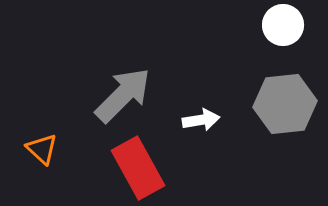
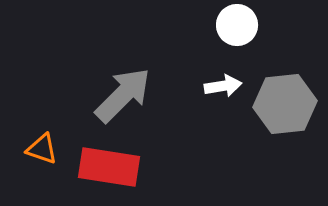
white circle: moved 46 px left
white arrow: moved 22 px right, 34 px up
orange triangle: rotated 24 degrees counterclockwise
red rectangle: moved 29 px left, 1 px up; rotated 52 degrees counterclockwise
